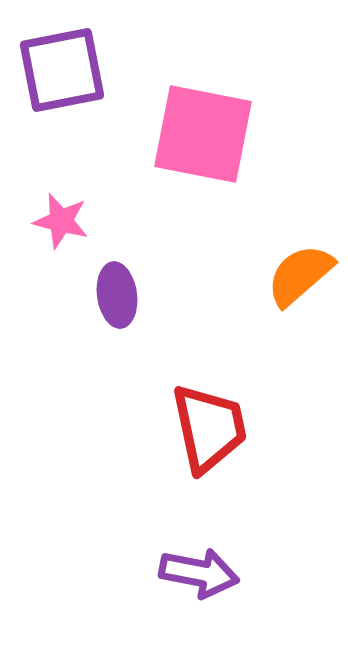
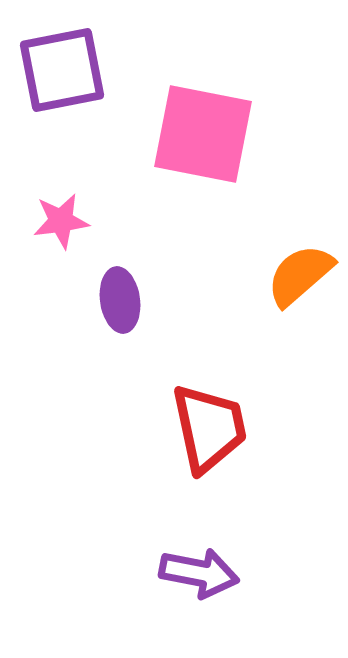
pink star: rotated 22 degrees counterclockwise
purple ellipse: moved 3 px right, 5 px down
